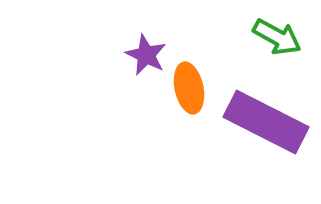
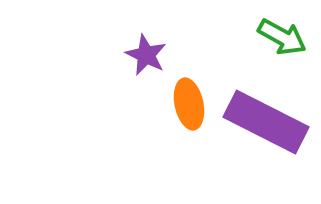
green arrow: moved 5 px right
orange ellipse: moved 16 px down
